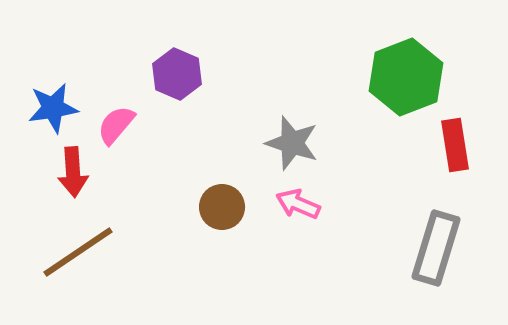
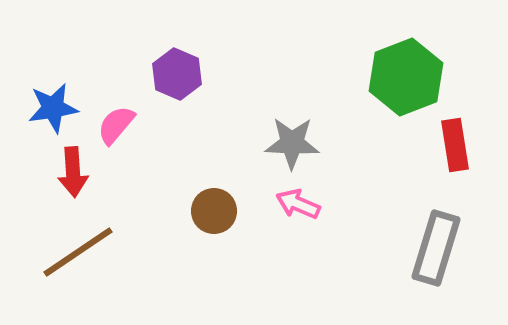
gray star: rotated 16 degrees counterclockwise
brown circle: moved 8 px left, 4 px down
